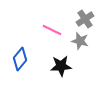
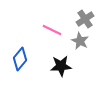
gray star: rotated 12 degrees clockwise
